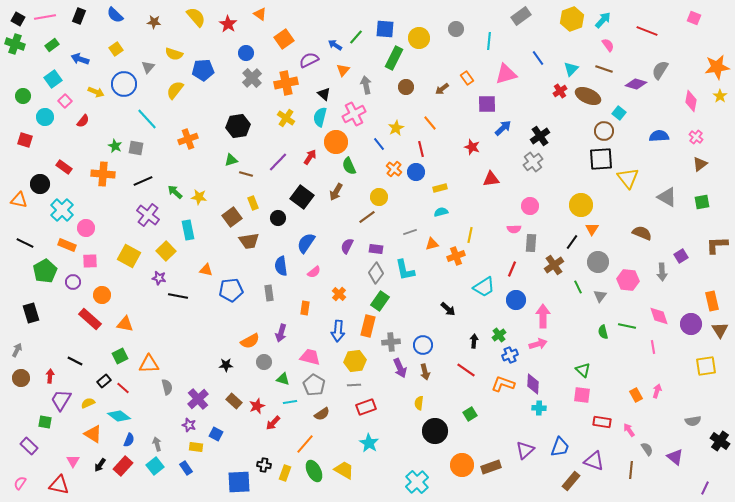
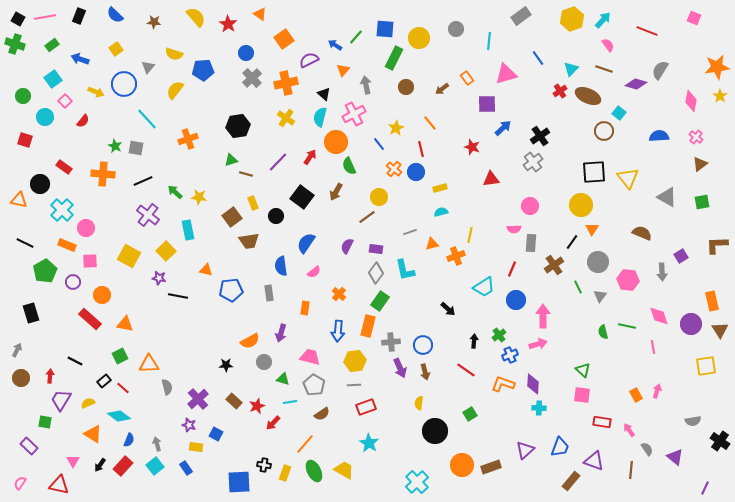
black square at (601, 159): moved 7 px left, 13 px down
black circle at (278, 218): moved 2 px left, 2 px up
